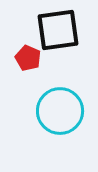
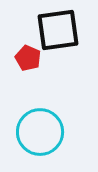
cyan circle: moved 20 px left, 21 px down
